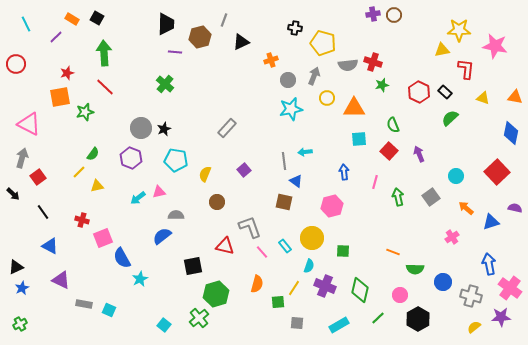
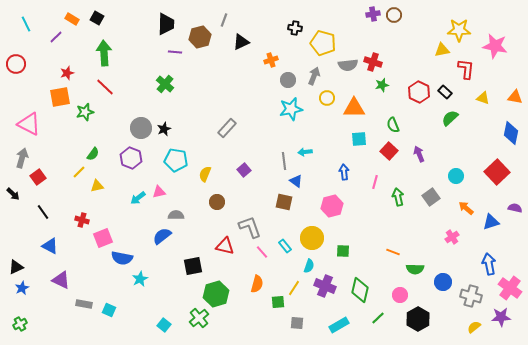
blue semicircle at (122, 258): rotated 50 degrees counterclockwise
